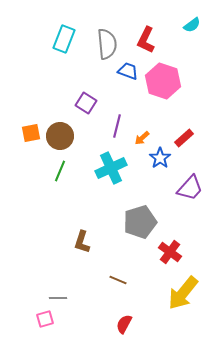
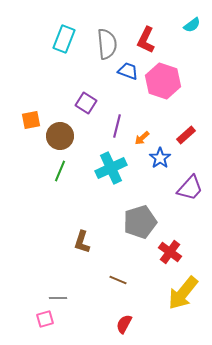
orange square: moved 13 px up
red rectangle: moved 2 px right, 3 px up
